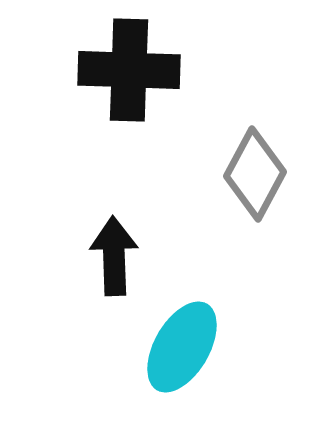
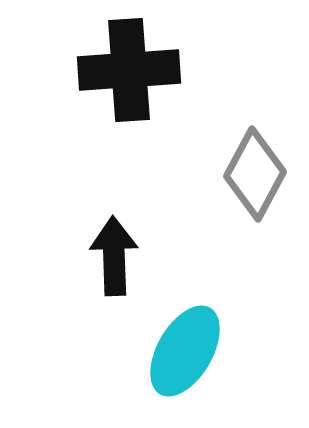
black cross: rotated 6 degrees counterclockwise
cyan ellipse: moved 3 px right, 4 px down
